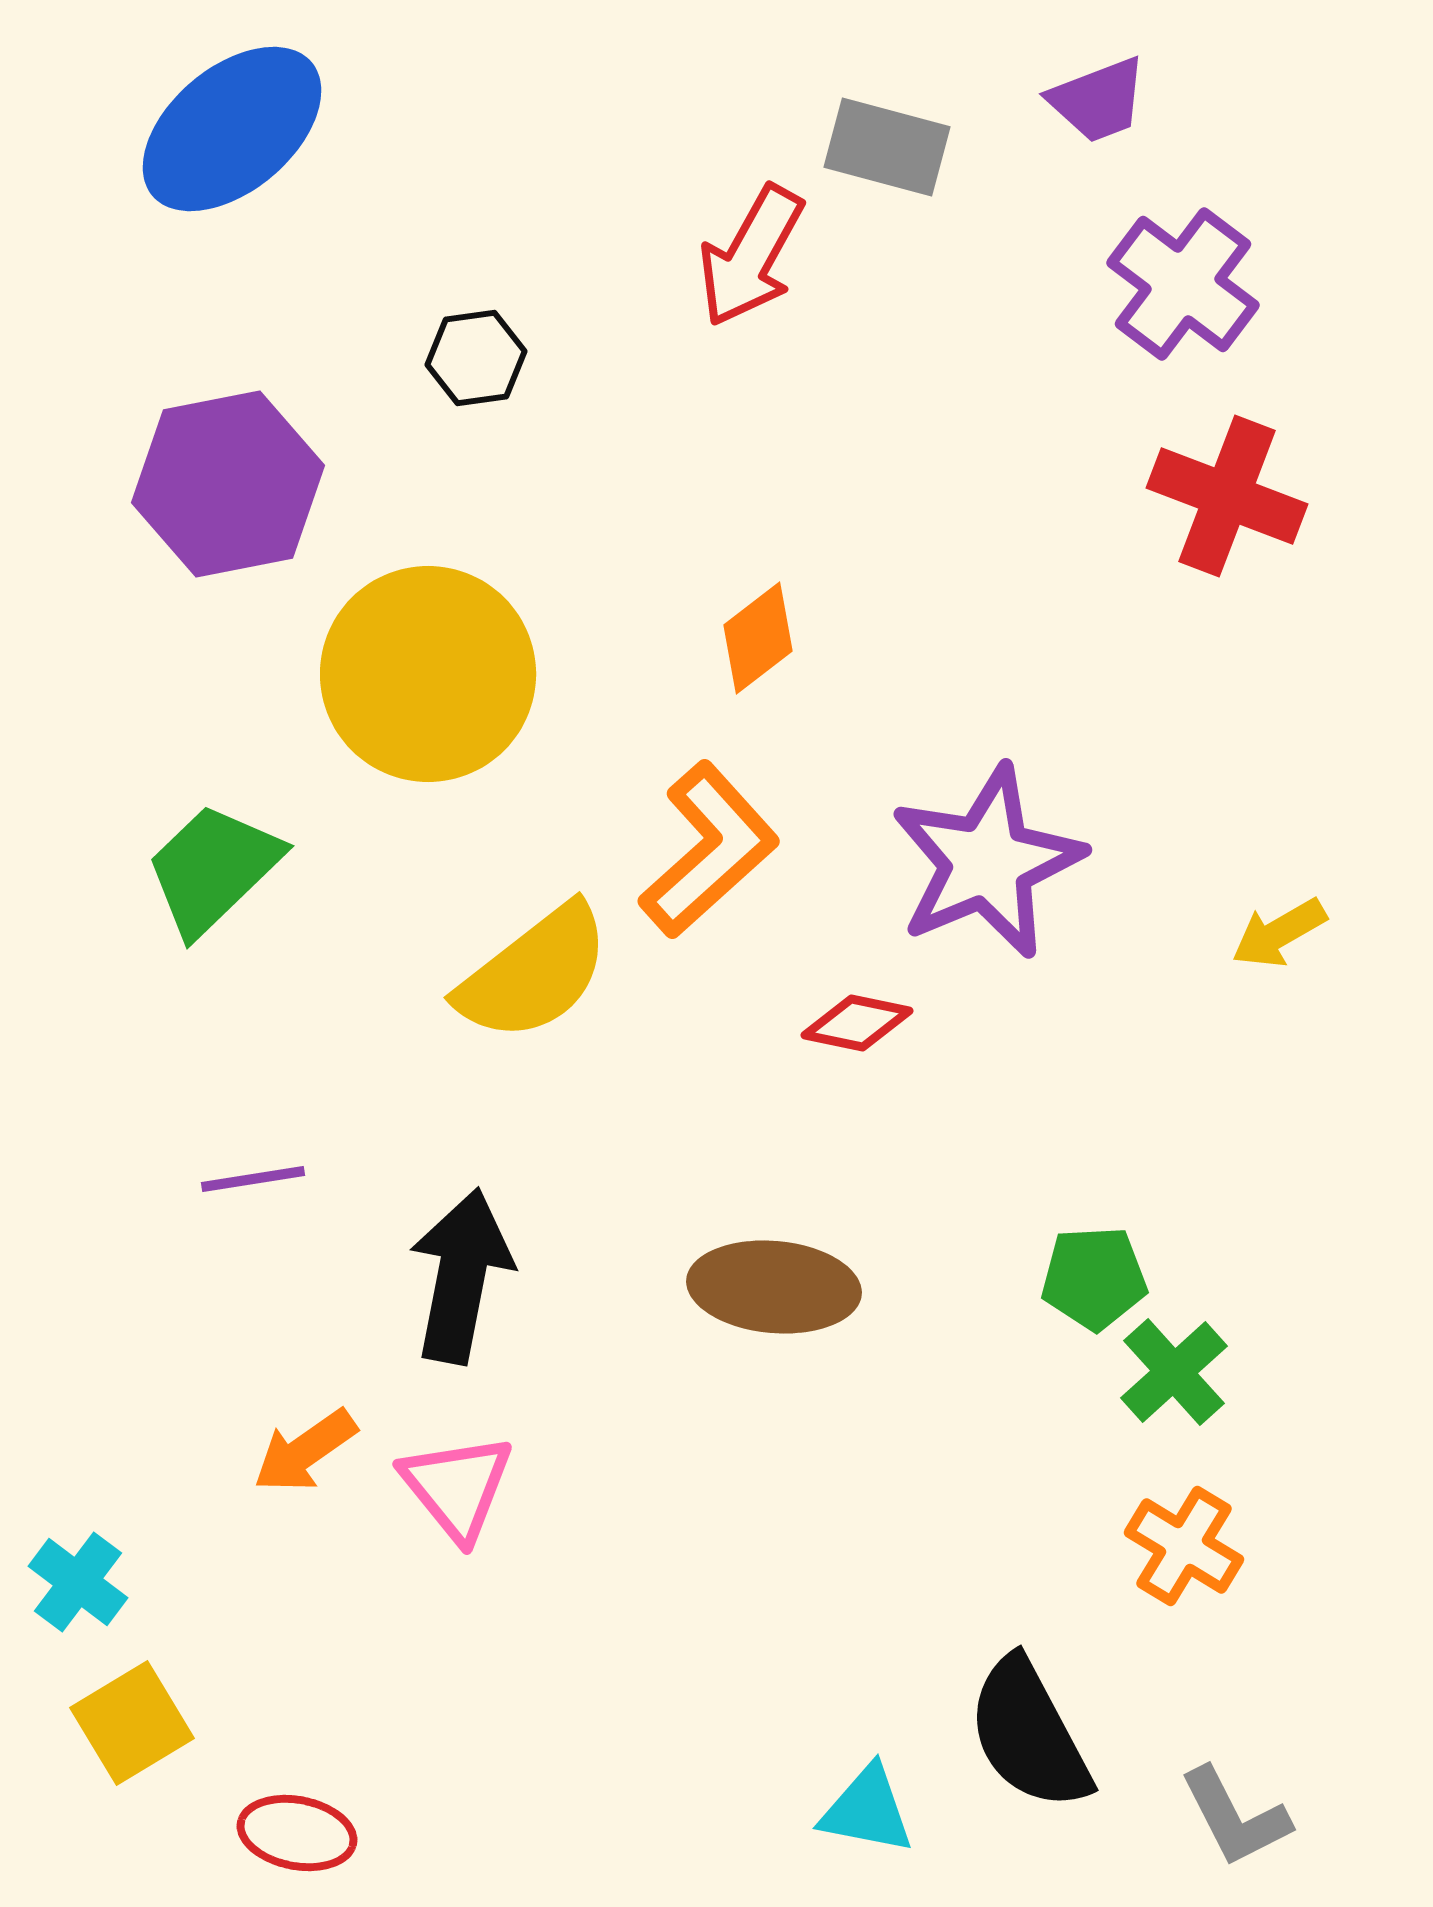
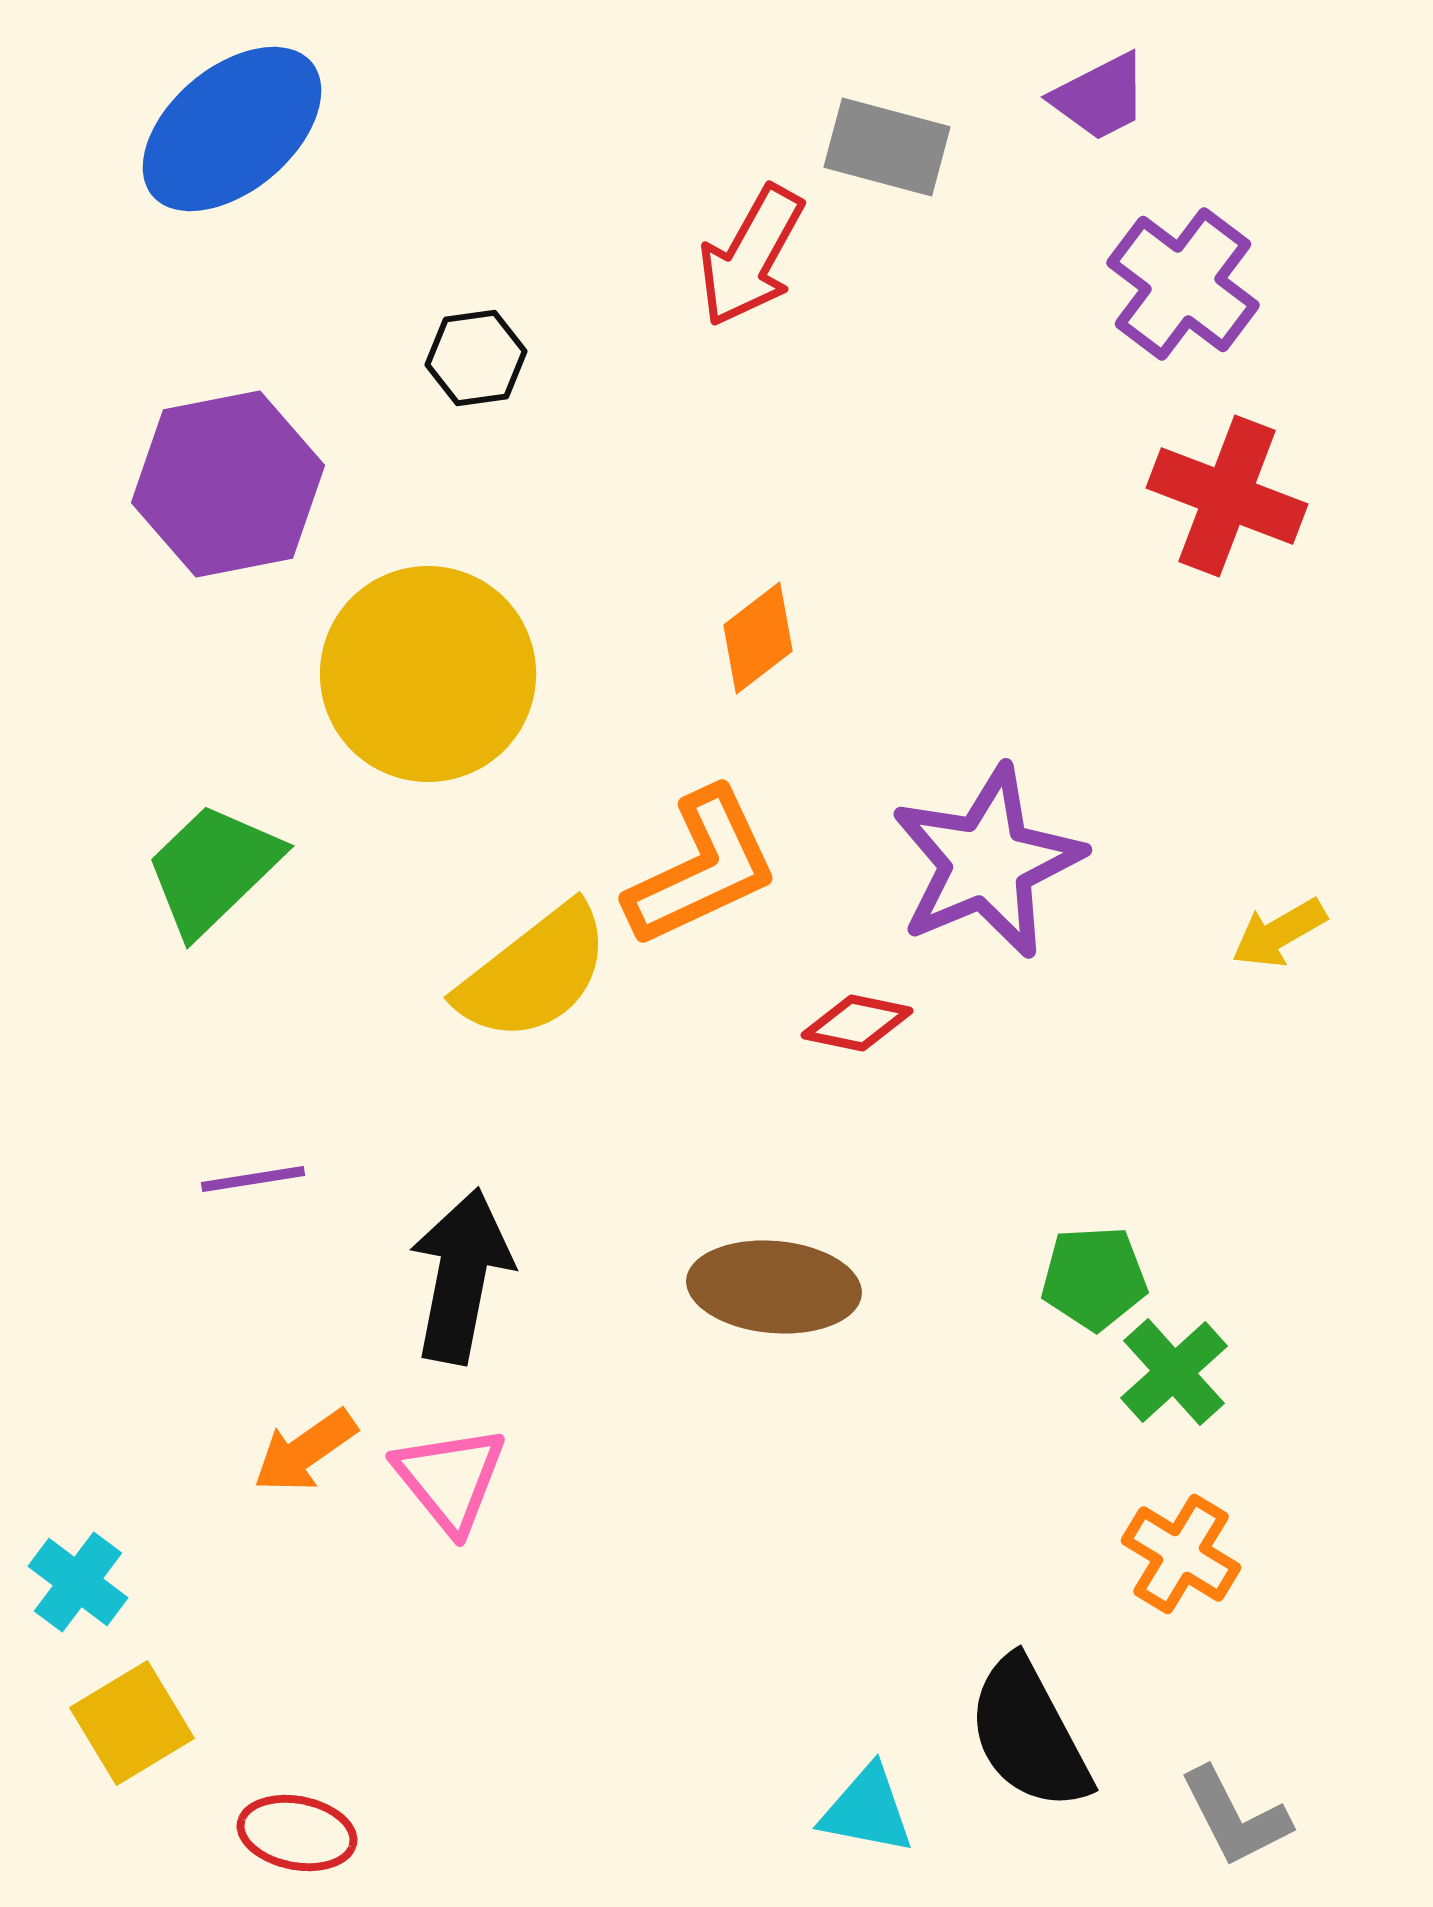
purple trapezoid: moved 2 px right, 3 px up; rotated 6 degrees counterclockwise
orange L-shape: moved 7 px left, 18 px down; rotated 17 degrees clockwise
pink triangle: moved 7 px left, 8 px up
orange cross: moved 3 px left, 8 px down
